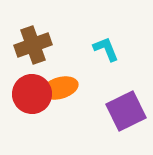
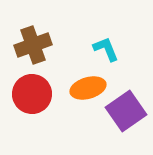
orange ellipse: moved 28 px right
purple square: rotated 9 degrees counterclockwise
